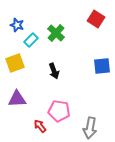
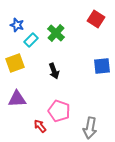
pink pentagon: rotated 10 degrees clockwise
